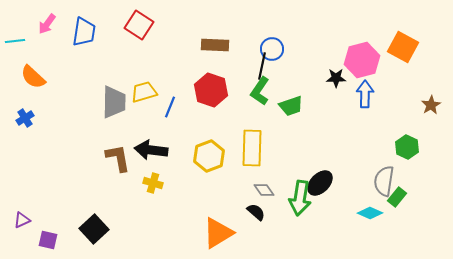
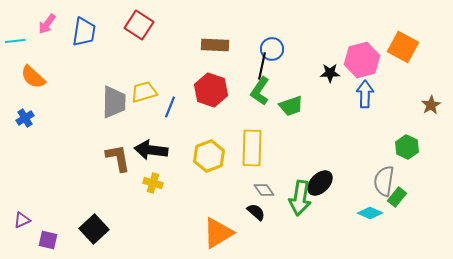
black star: moved 6 px left, 5 px up
